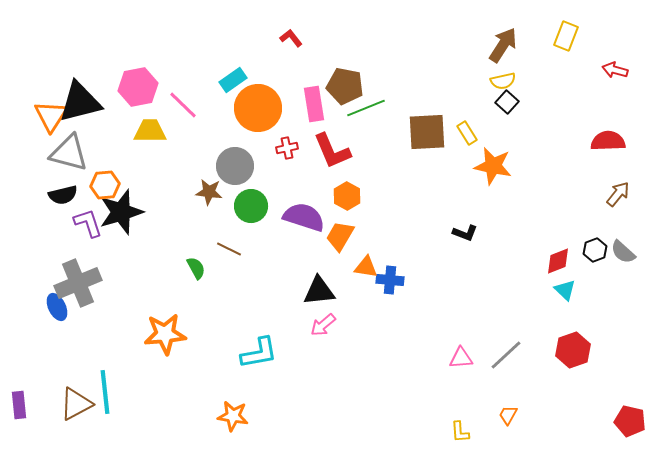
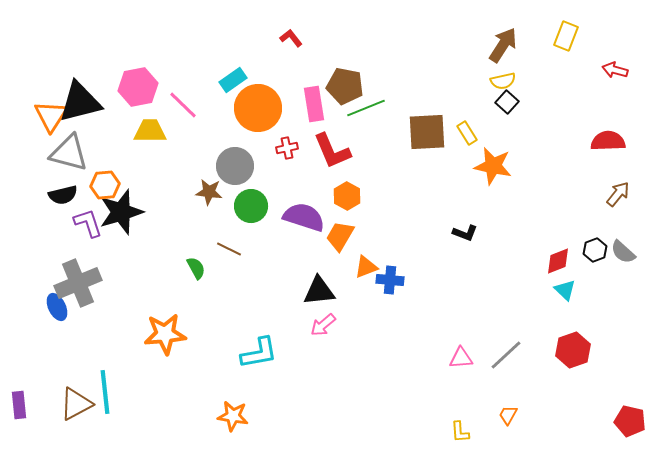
orange triangle at (366, 267): rotated 30 degrees counterclockwise
